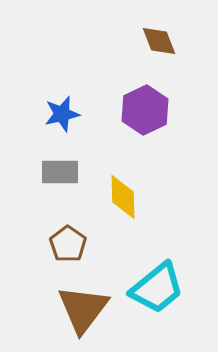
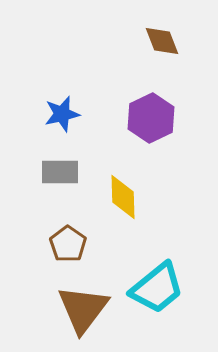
brown diamond: moved 3 px right
purple hexagon: moved 6 px right, 8 px down
